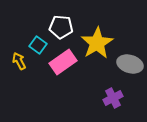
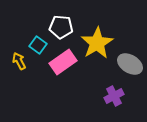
gray ellipse: rotated 15 degrees clockwise
purple cross: moved 1 px right, 2 px up
